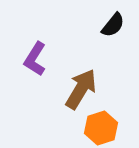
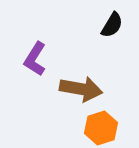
black semicircle: moved 1 px left; rotated 8 degrees counterclockwise
brown arrow: rotated 69 degrees clockwise
